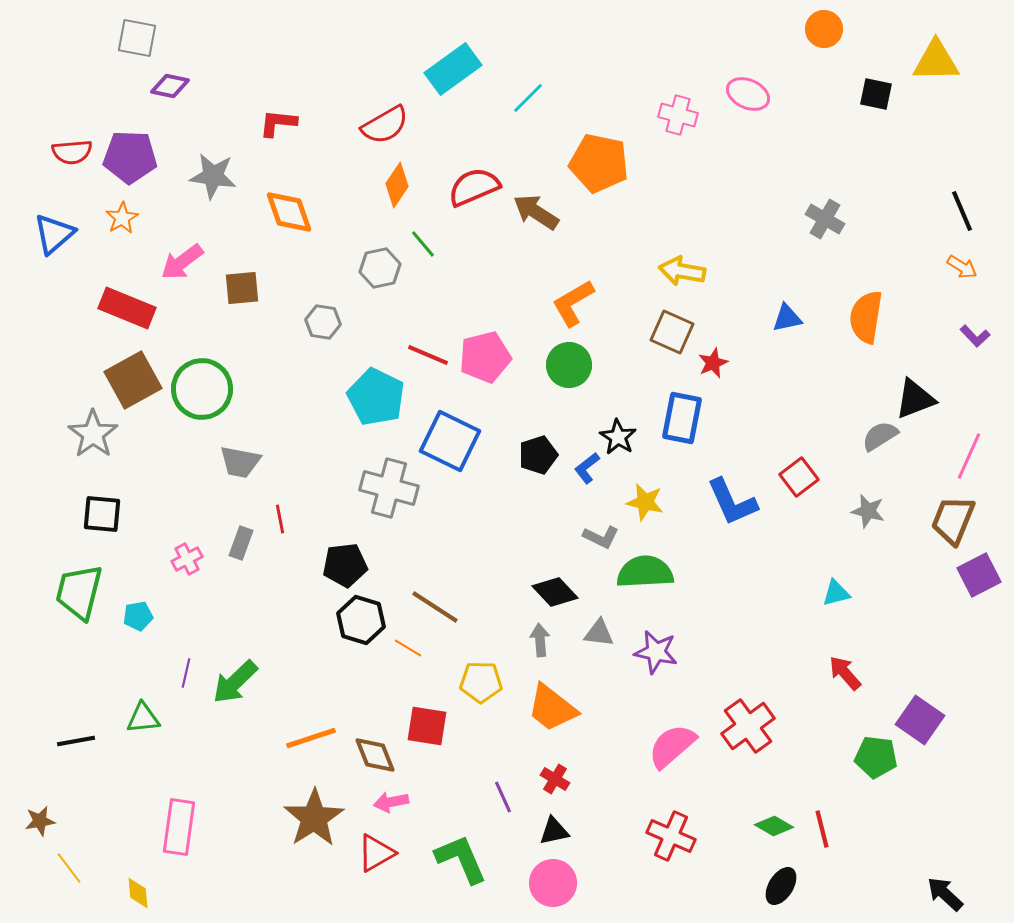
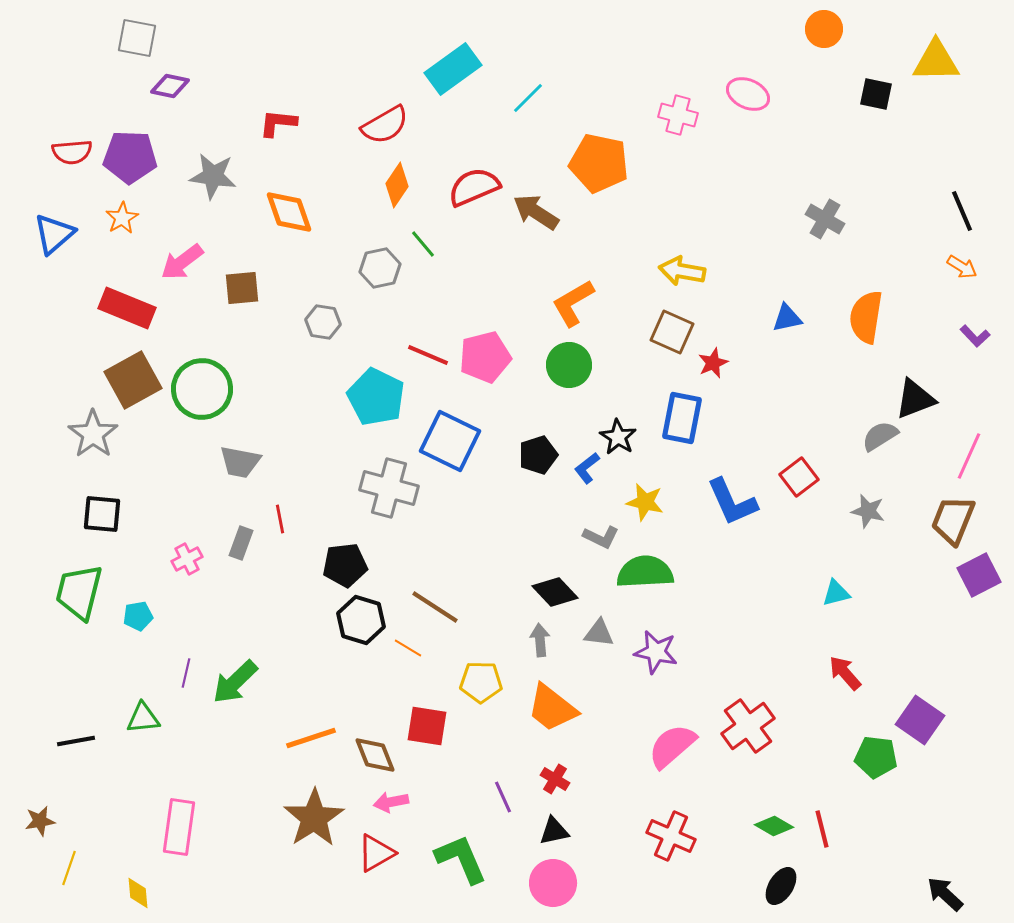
yellow line at (69, 868): rotated 56 degrees clockwise
